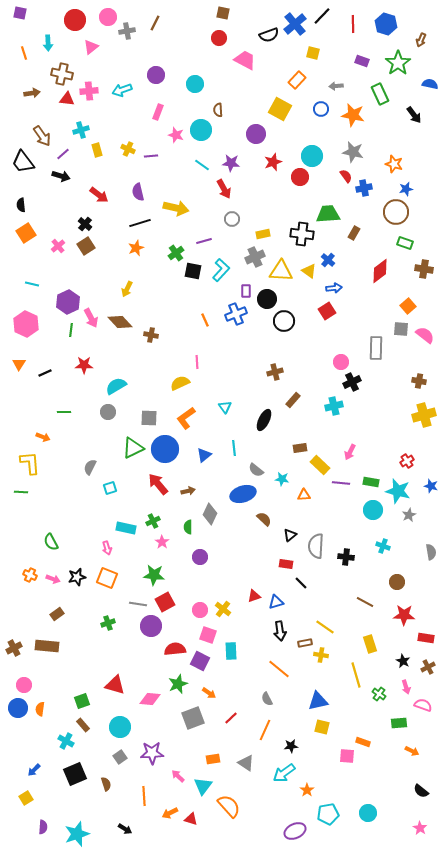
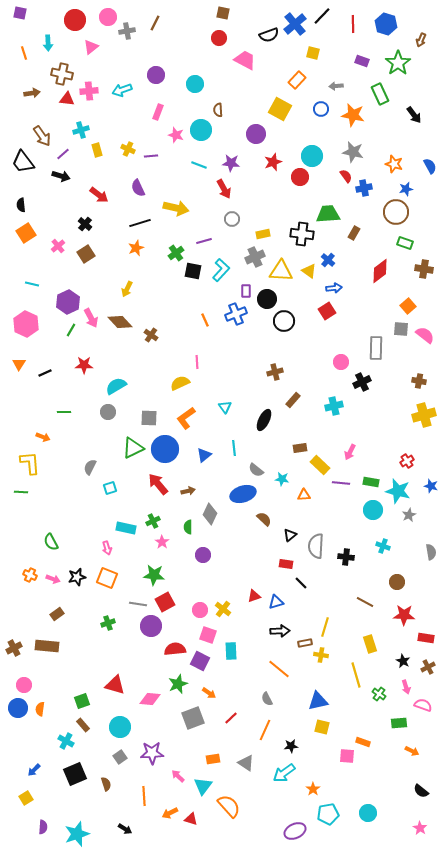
blue semicircle at (430, 84): moved 82 px down; rotated 49 degrees clockwise
cyan line at (202, 165): moved 3 px left; rotated 14 degrees counterclockwise
purple semicircle at (138, 192): moved 4 px up; rotated 12 degrees counterclockwise
brown square at (86, 246): moved 8 px down
green line at (71, 330): rotated 24 degrees clockwise
brown cross at (151, 335): rotated 24 degrees clockwise
black cross at (352, 382): moved 10 px right
purple circle at (200, 557): moved 3 px right, 2 px up
yellow line at (325, 627): rotated 72 degrees clockwise
black arrow at (280, 631): rotated 84 degrees counterclockwise
orange star at (307, 790): moved 6 px right, 1 px up
